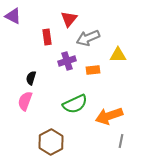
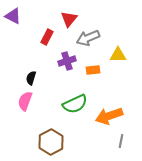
red rectangle: rotated 35 degrees clockwise
